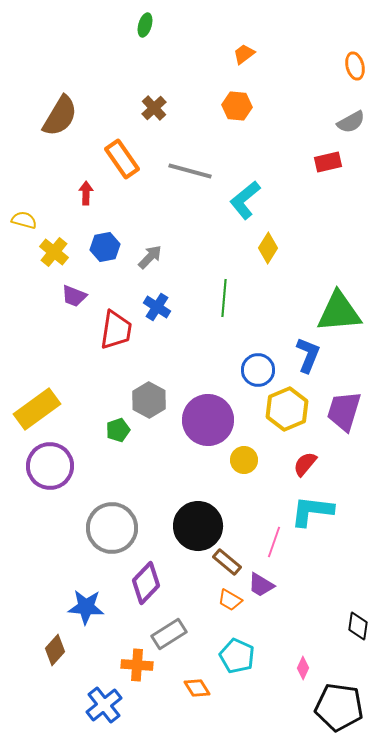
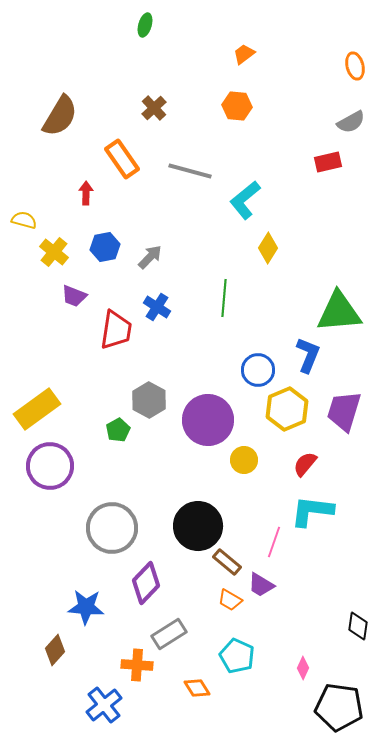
green pentagon at (118, 430): rotated 10 degrees counterclockwise
